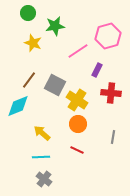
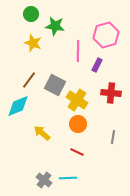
green circle: moved 3 px right, 1 px down
green star: rotated 18 degrees clockwise
pink hexagon: moved 2 px left, 1 px up
pink line: rotated 55 degrees counterclockwise
purple rectangle: moved 5 px up
red line: moved 2 px down
cyan line: moved 27 px right, 21 px down
gray cross: moved 1 px down
